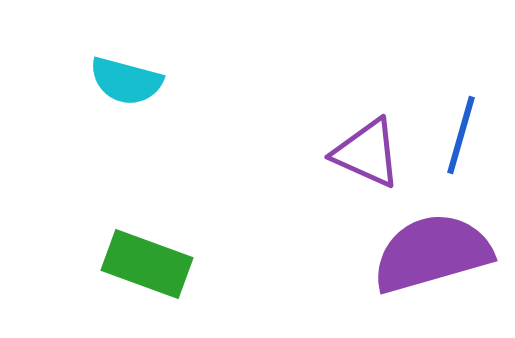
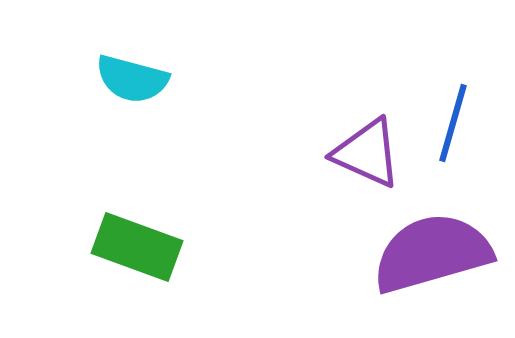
cyan semicircle: moved 6 px right, 2 px up
blue line: moved 8 px left, 12 px up
green rectangle: moved 10 px left, 17 px up
